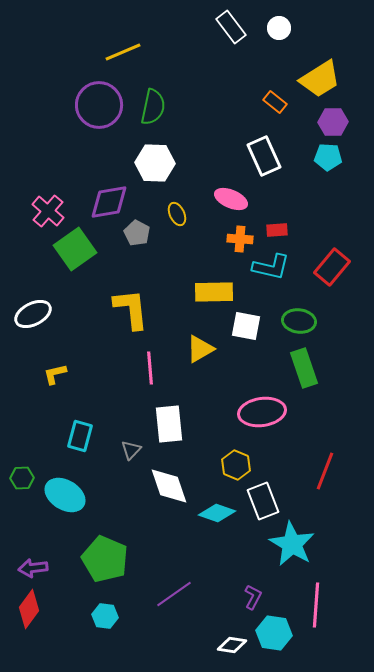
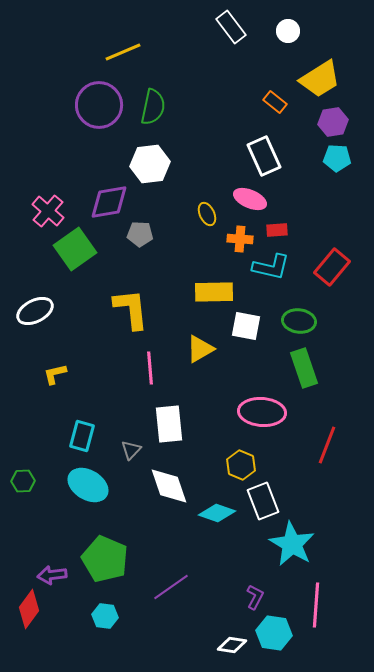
white circle at (279, 28): moved 9 px right, 3 px down
purple hexagon at (333, 122): rotated 8 degrees counterclockwise
cyan pentagon at (328, 157): moved 9 px right, 1 px down
white hexagon at (155, 163): moved 5 px left, 1 px down; rotated 9 degrees counterclockwise
pink ellipse at (231, 199): moved 19 px right
yellow ellipse at (177, 214): moved 30 px right
gray pentagon at (137, 233): moved 3 px right, 1 px down; rotated 25 degrees counterclockwise
white ellipse at (33, 314): moved 2 px right, 3 px up
pink ellipse at (262, 412): rotated 12 degrees clockwise
cyan rectangle at (80, 436): moved 2 px right
yellow hexagon at (236, 465): moved 5 px right
red line at (325, 471): moved 2 px right, 26 px up
green hexagon at (22, 478): moved 1 px right, 3 px down
cyan ellipse at (65, 495): moved 23 px right, 10 px up
purple arrow at (33, 568): moved 19 px right, 7 px down
purple line at (174, 594): moved 3 px left, 7 px up
purple L-shape at (253, 597): moved 2 px right
